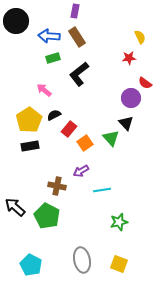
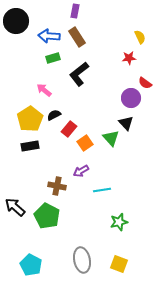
yellow pentagon: moved 1 px right, 1 px up
